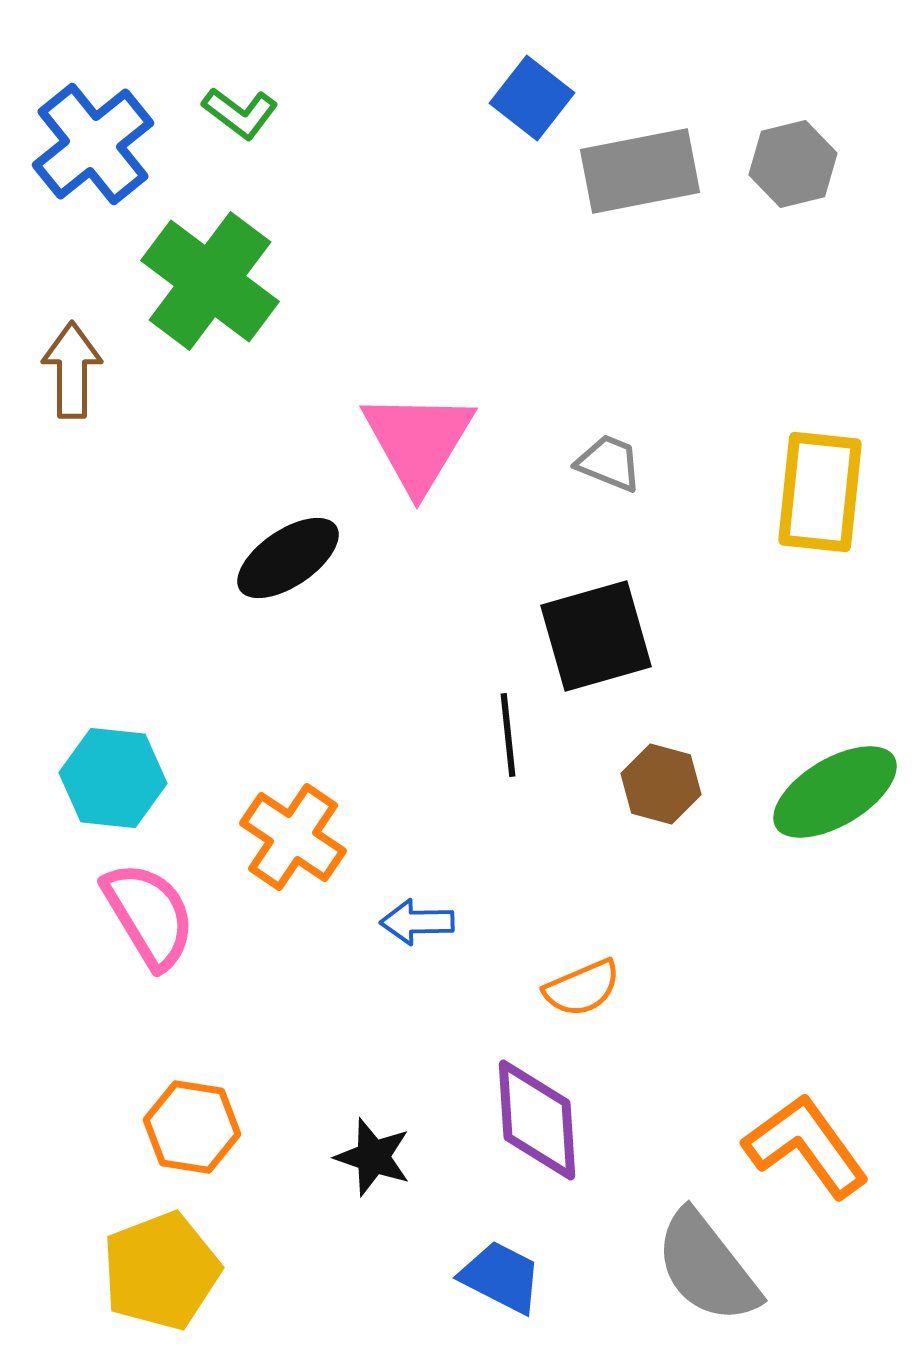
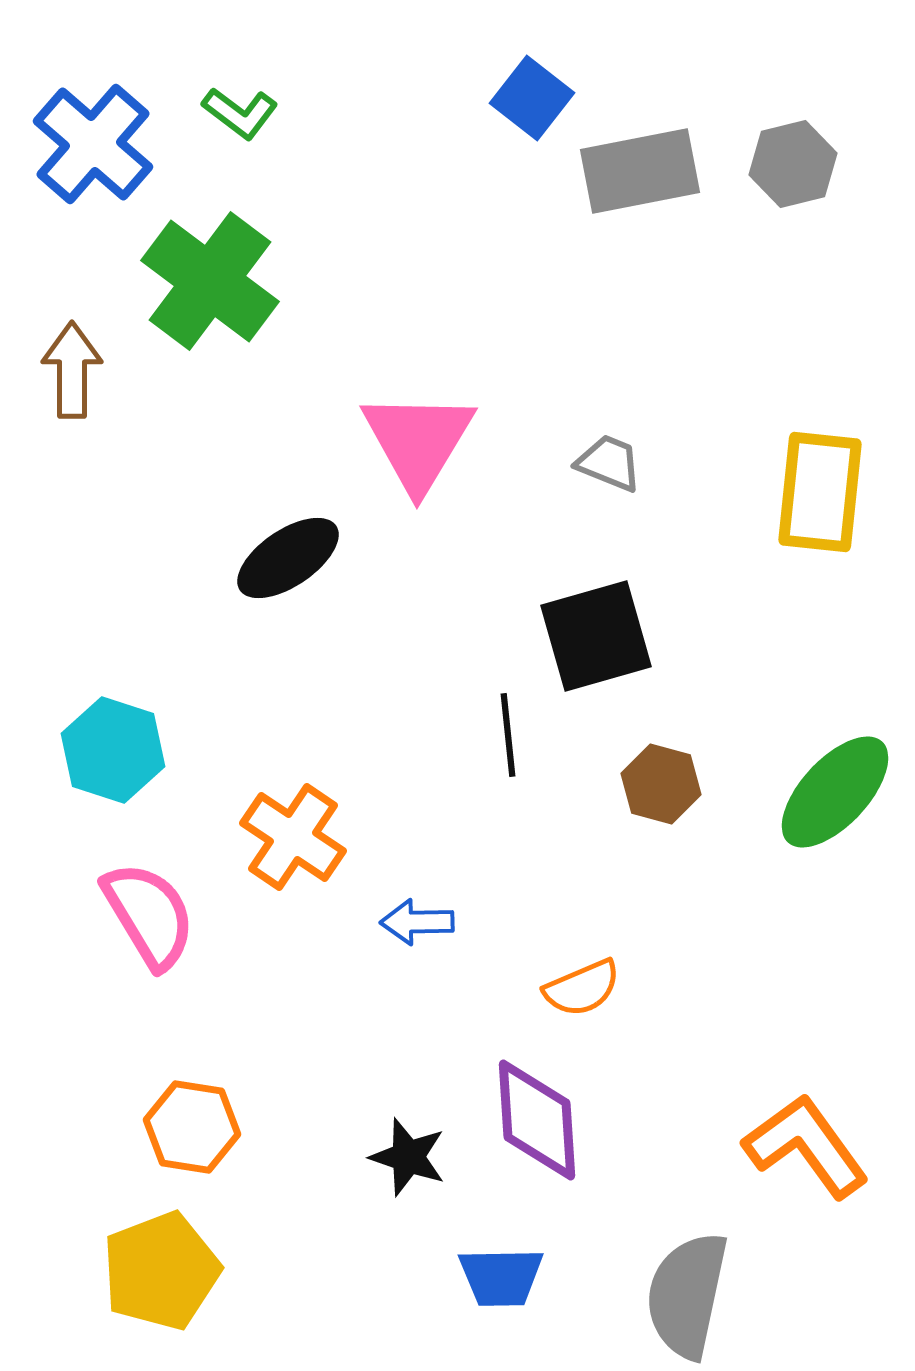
blue cross: rotated 10 degrees counterclockwise
cyan hexagon: moved 28 px up; rotated 12 degrees clockwise
green ellipse: rotated 16 degrees counterclockwise
black star: moved 35 px right
gray semicircle: moved 20 px left, 28 px down; rotated 50 degrees clockwise
blue trapezoid: rotated 152 degrees clockwise
